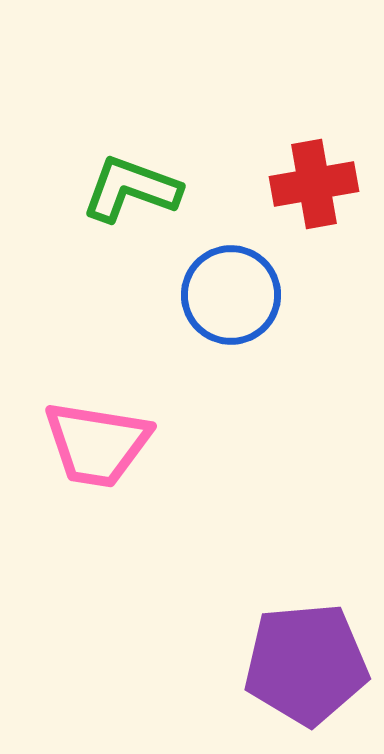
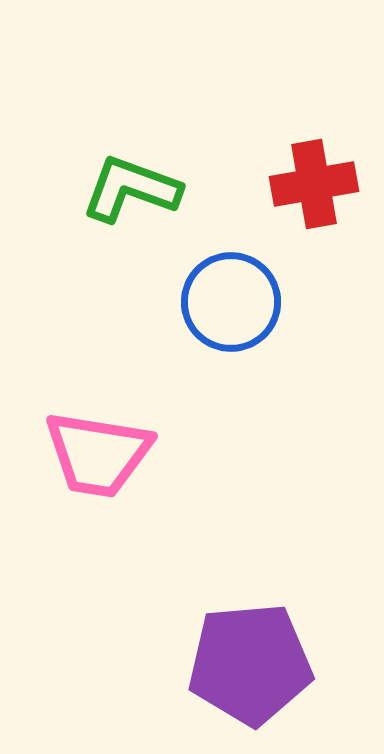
blue circle: moved 7 px down
pink trapezoid: moved 1 px right, 10 px down
purple pentagon: moved 56 px left
